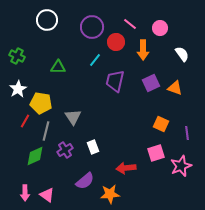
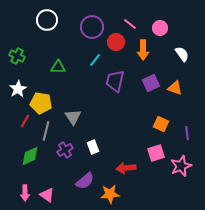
green diamond: moved 5 px left
